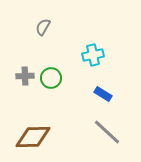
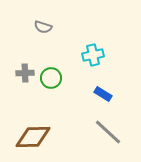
gray semicircle: rotated 102 degrees counterclockwise
gray cross: moved 3 px up
gray line: moved 1 px right
